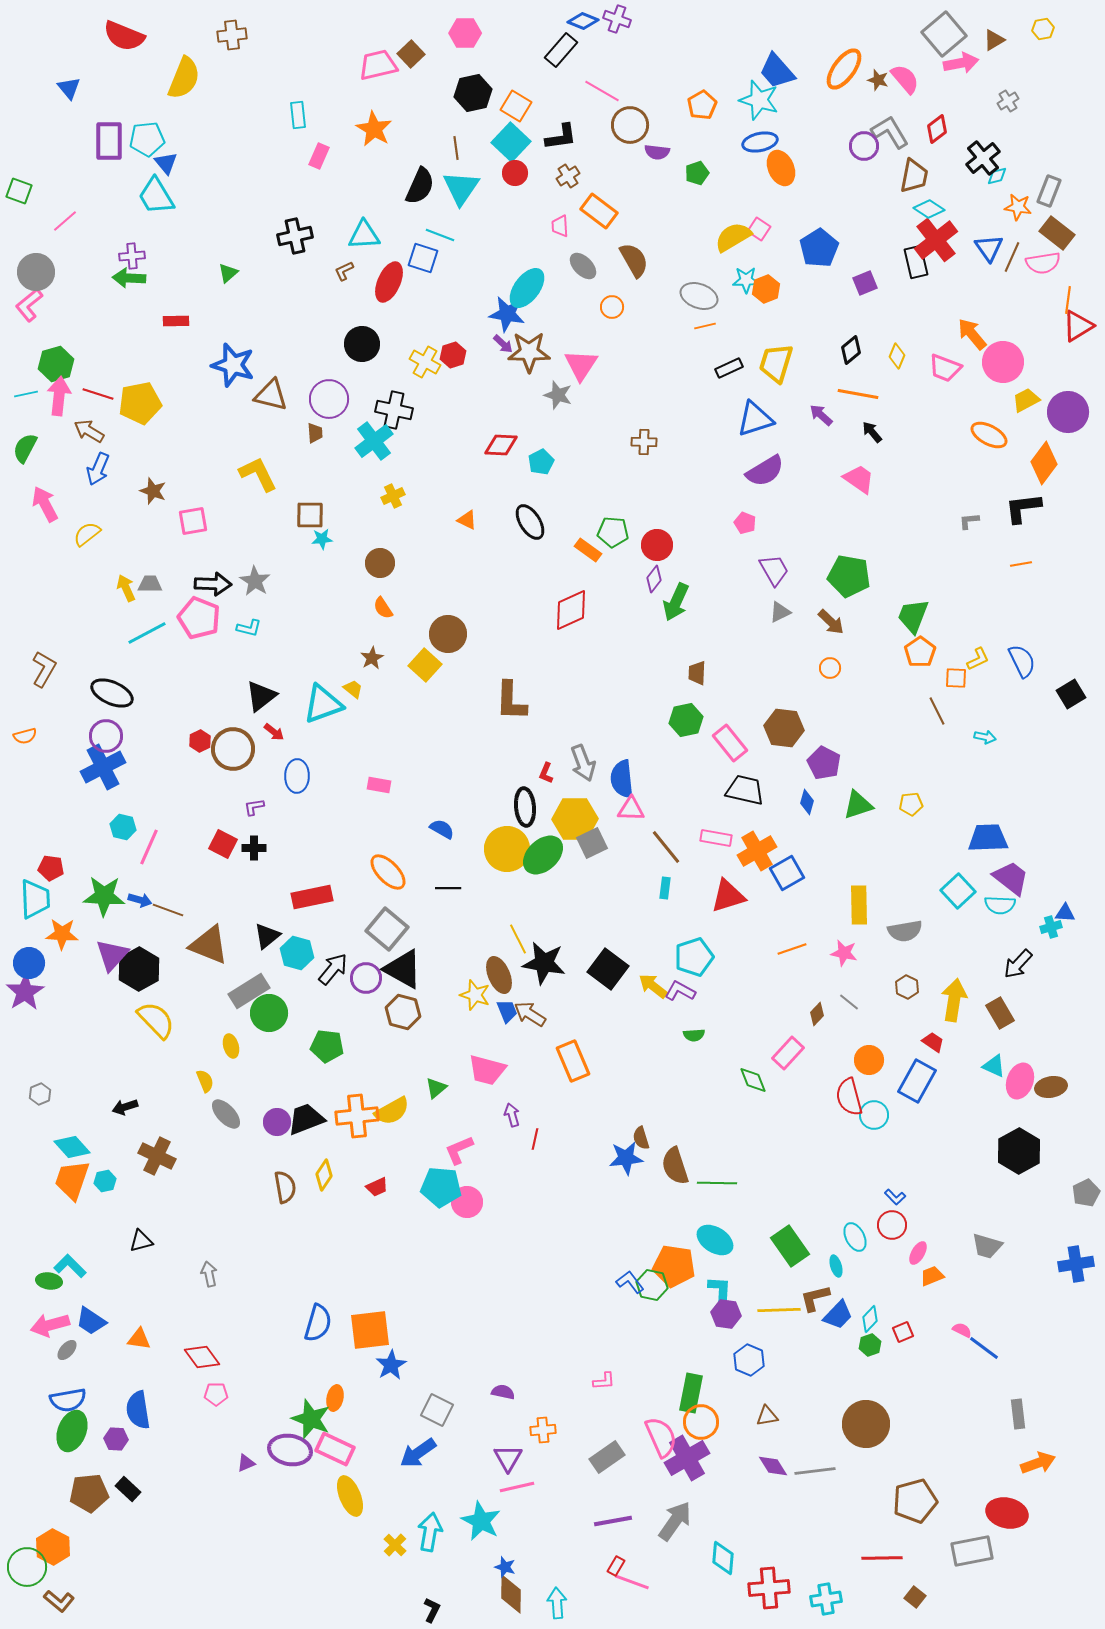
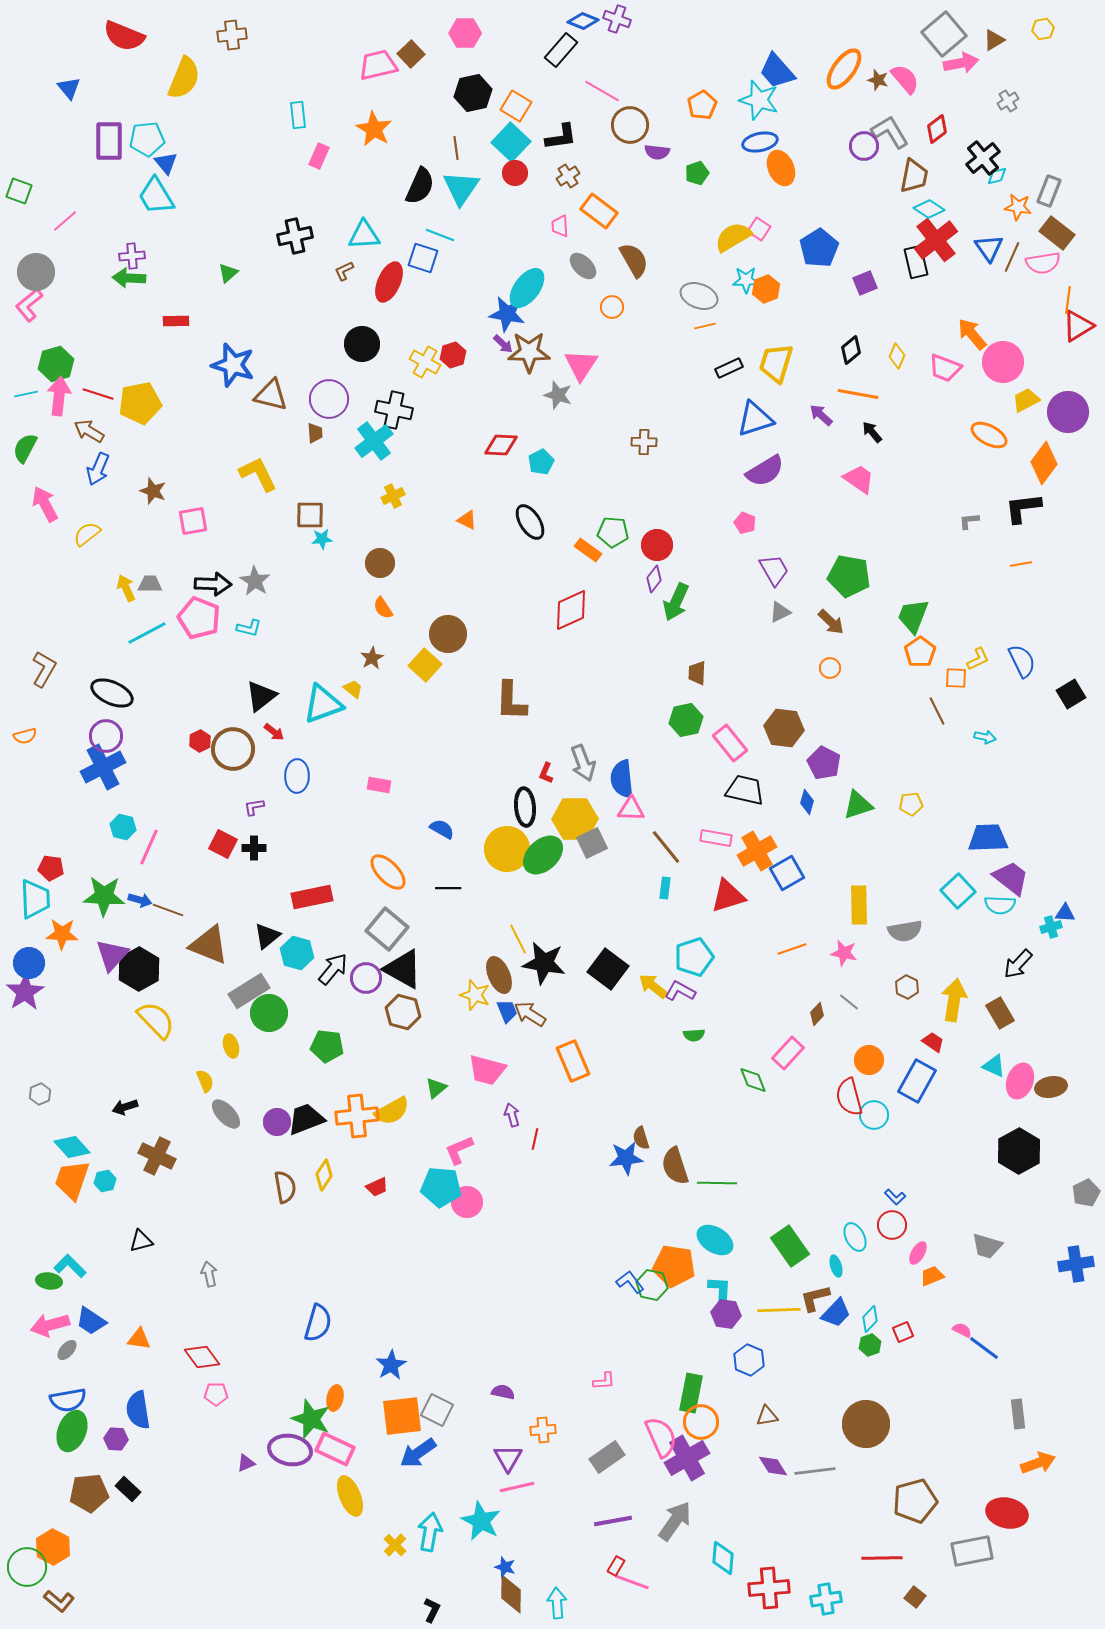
blue trapezoid at (838, 1315): moved 2 px left, 2 px up
orange square at (370, 1330): moved 32 px right, 86 px down
